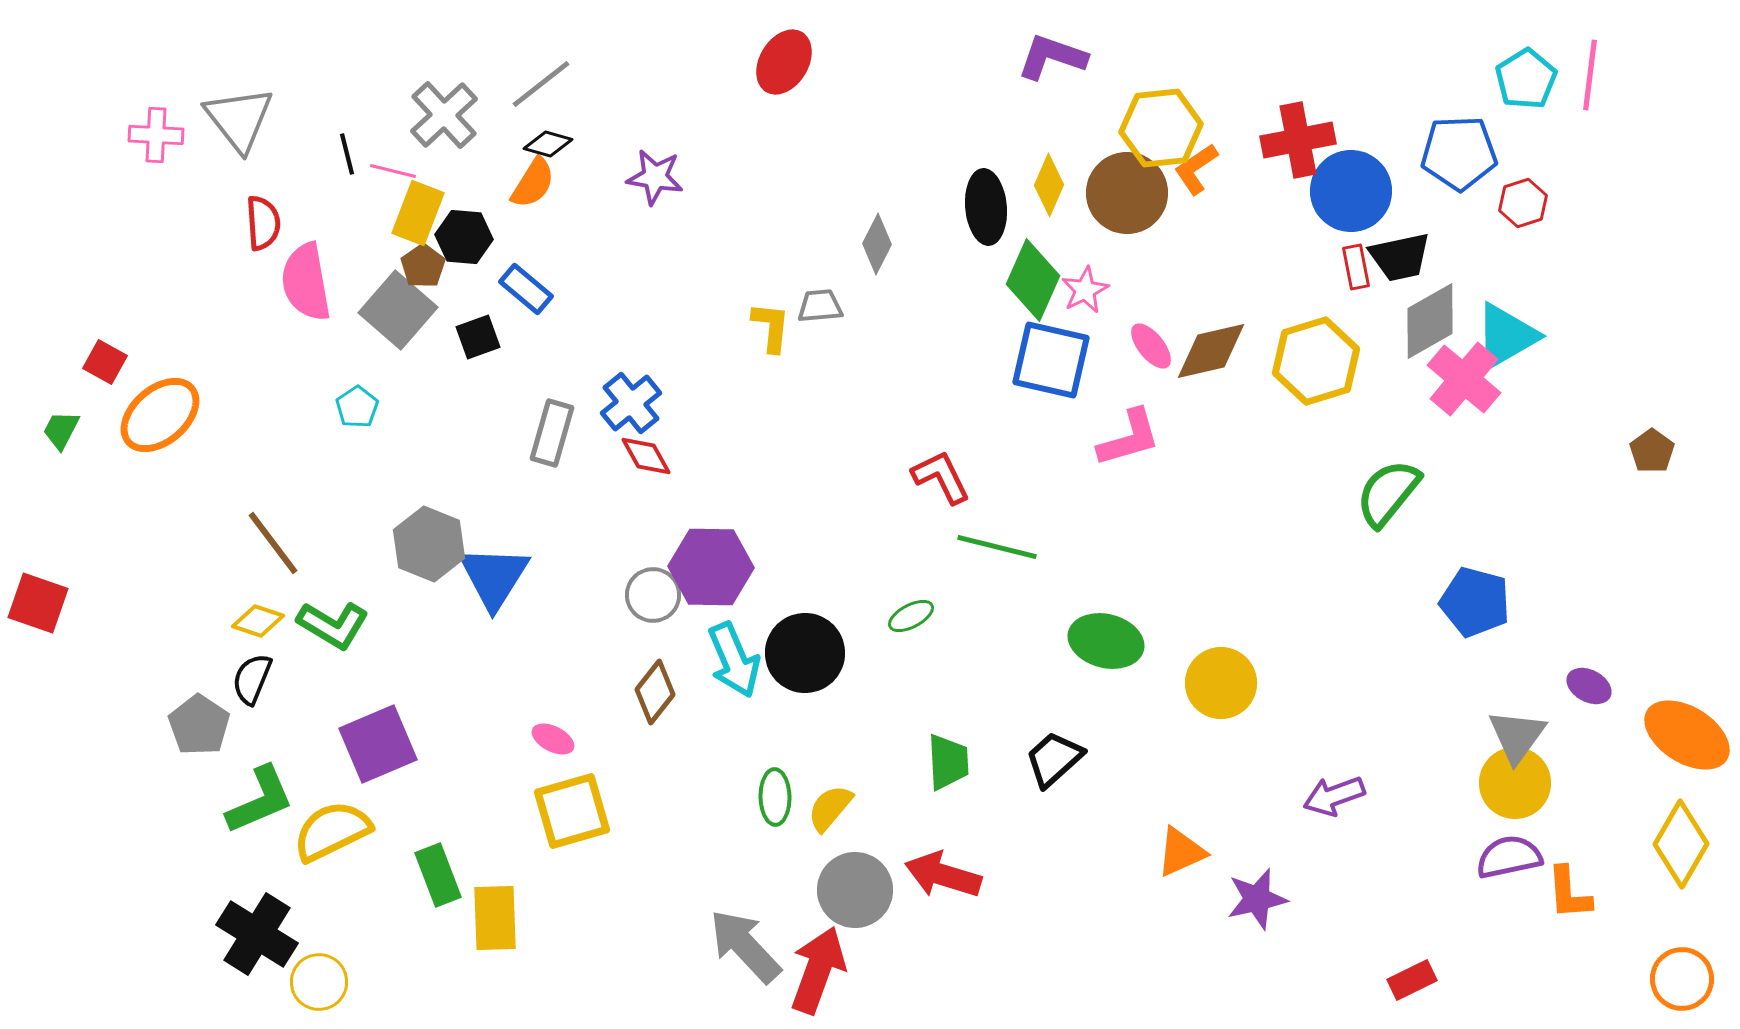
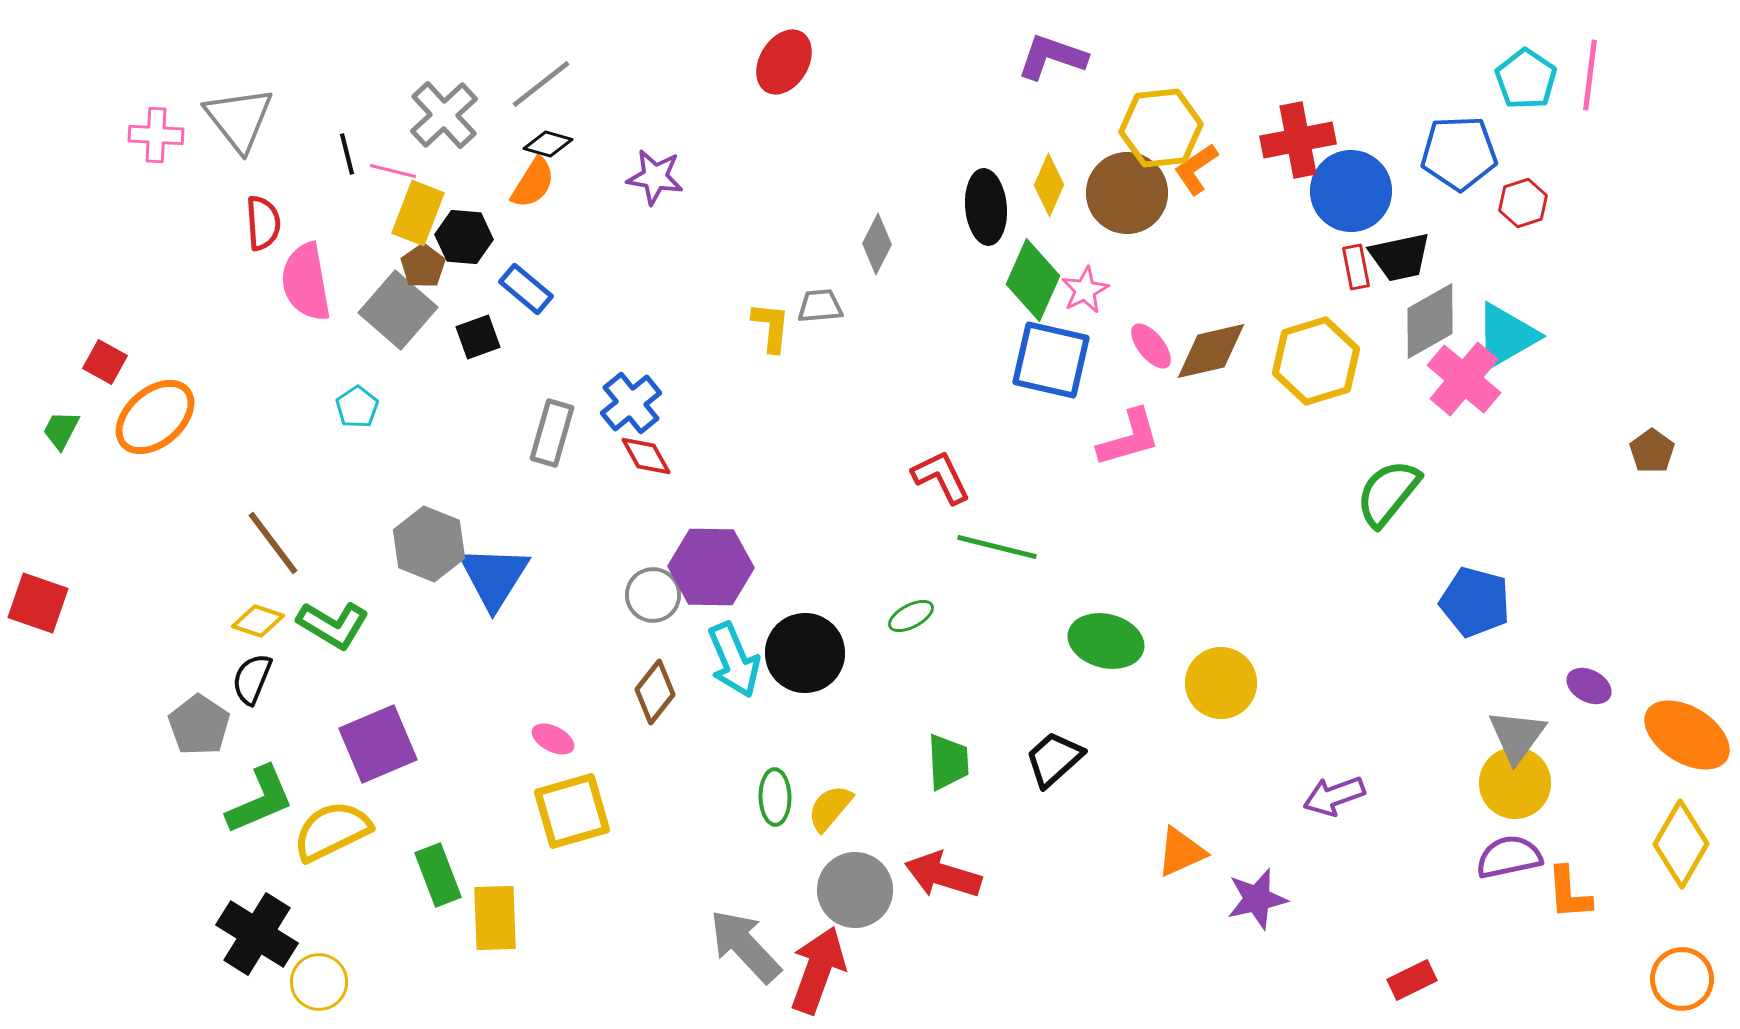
cyan pentagon at (1526, 79): rotated 6 degrees counterclockwise
orange ellipse at (160, 415): moved 5 px left, 2 px down
